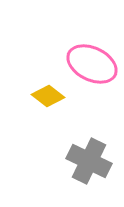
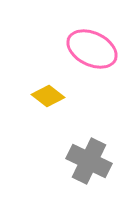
pink ellipse: moved 15 px up
